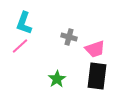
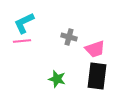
cyan L-shape: rotated 45 degrees clockwise
pink line: moved 2 px right, 5 px up; rotated 36 degrees clockwise
green star: rotated 24 degrees counterclockwise
